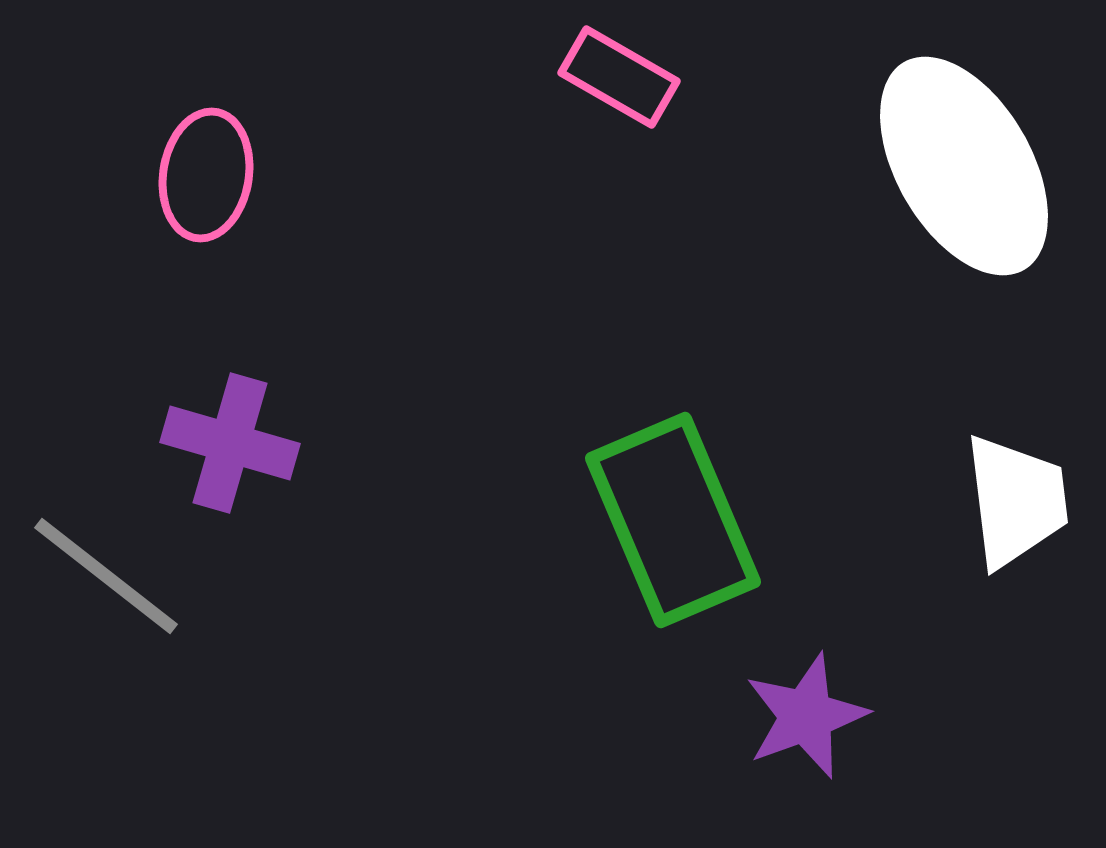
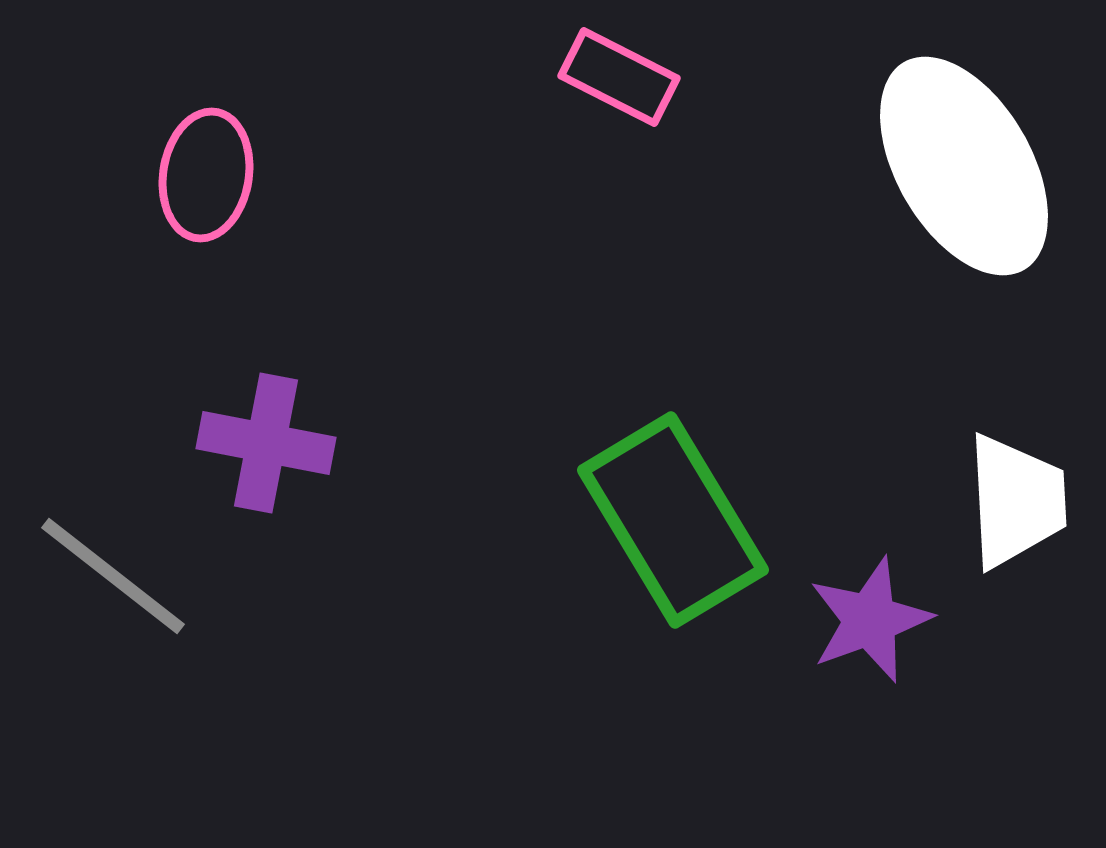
pink rectangle: rotated 3 degrees counterclockwise
purple cross: moved 36 px right; rotated 5 degrees counterclockwise
white trapezoid: rotated 4 degrees clockwise
green rectangle: rotated 8 degrees counterclockwise
gray line: moved 7 px right
purple star: moved 64 px right, 96 px up
